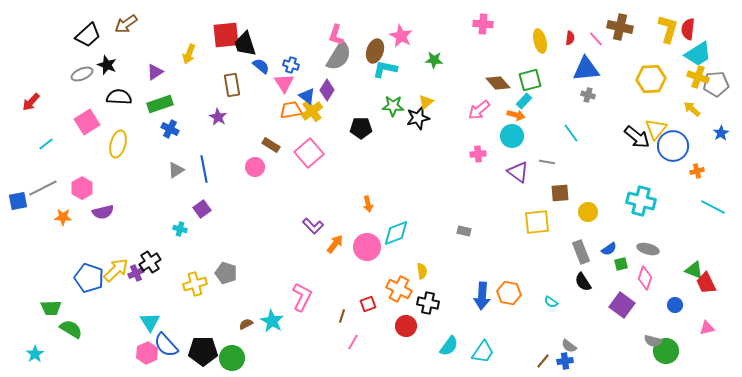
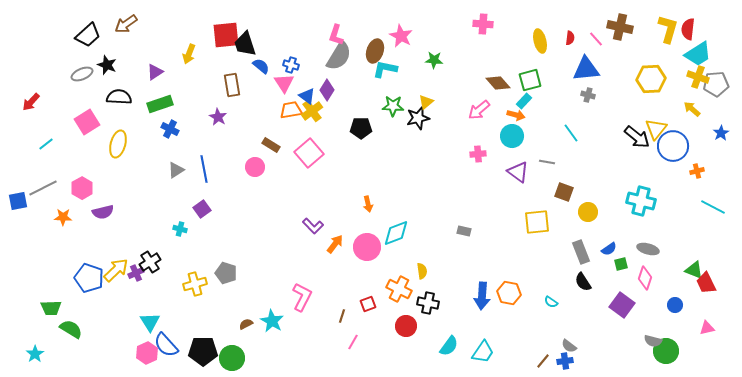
brown square at (560, 193): moved 4 px right, 1 px up; rotated 24 degrees clockwise
